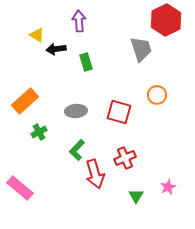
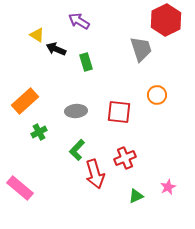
purple arrow: rotated 55 degrees counterclockwise
black arrow: rotated 30 degrees clockwise
red square: rotated 10 degrees counterclockwise
green triangle: rotated 35 degrees clockwise
